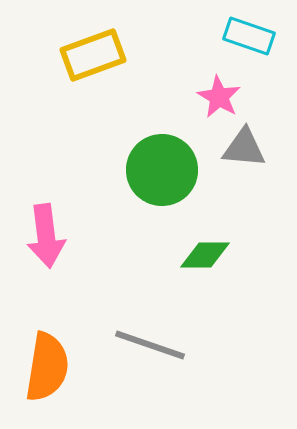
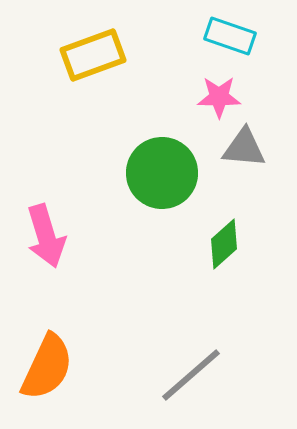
cyan rectangle: moved 19 px left
pink star: rotated 30 degrees counterclockwise
green circle: moved 3 px down
pink arrow: rotated 10 degrees counterclockwise
green diamond: moved 19 px right, 11 px up; rotated 42 degrees counterclockwise
gray line: moved 41 px right, 30 px down; rotated 60 degrees counterclockwise
orange semicircle: rotated 16 degrees clockwise
